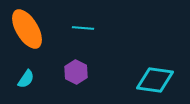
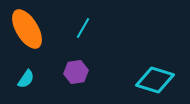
cyan line: rotated 65 degrees counterclockwise
purple hexagon: rotated 25 degrees clockwise
cyan diamond: rotated 9 degrees clockwise
